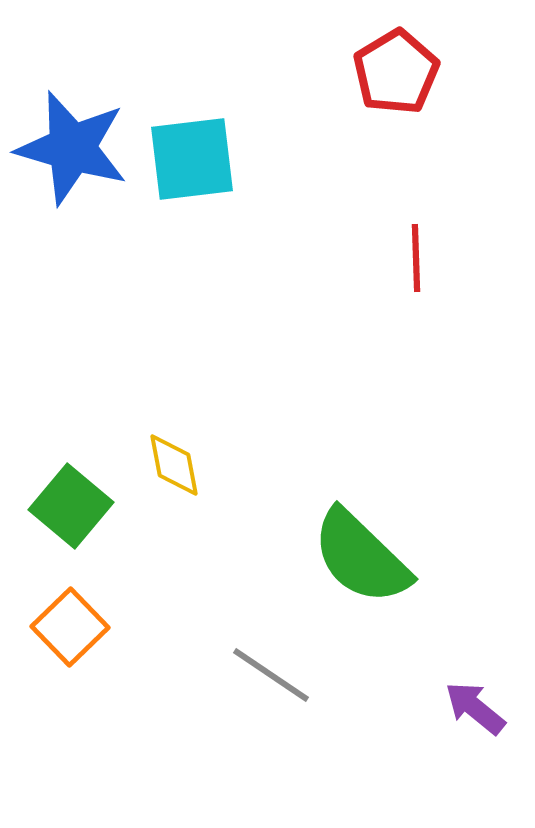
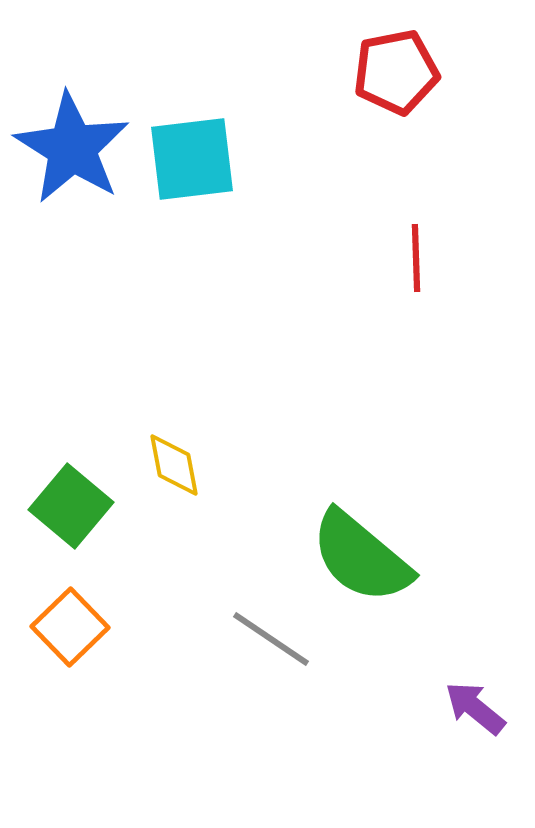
red pentagon: rotated 20 degrees clockwise
blue star: rotated 16 degrees clockwise
green semicircle: rotated 4 degrees counterclockwise
gray line: moved 36 px up
